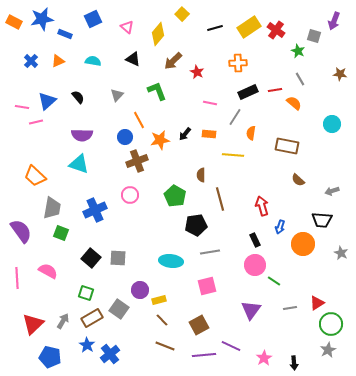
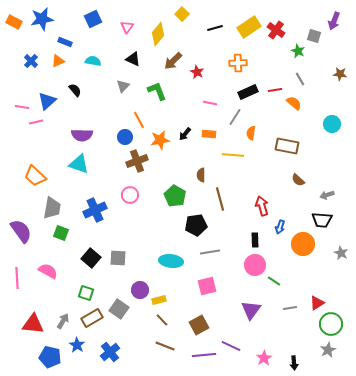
pink triangle at (127, 27): rotated 24 degrees clockwise
blue rectangle at (65, 34): moved 8 px down
gray triangle at (117, 95): moved 6 px right, 9 px up
black semicircle at (78, 97): moved 3 px left, 7 px up
gray arrow at (332, 191): moved 5 px left, 4 px down
black rectangle at (255, 240): rotated 24 degrees clockwise
red triangle at (33, 324): rotated 50 degrees clockwise
blue star at (87, 345): moved 10 px left
blue cross at (110, 354): moved 2 px up
